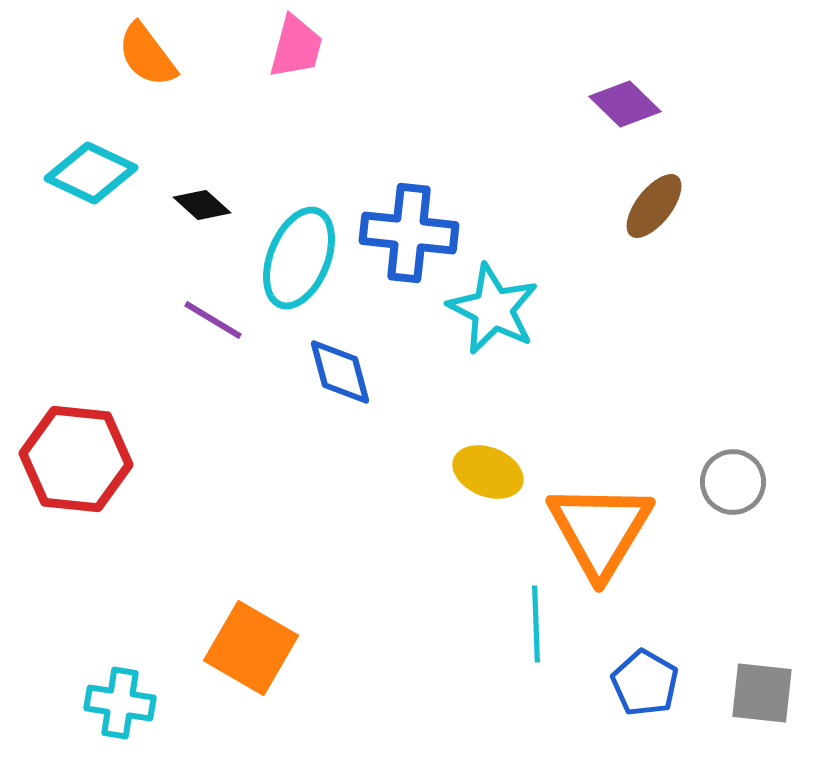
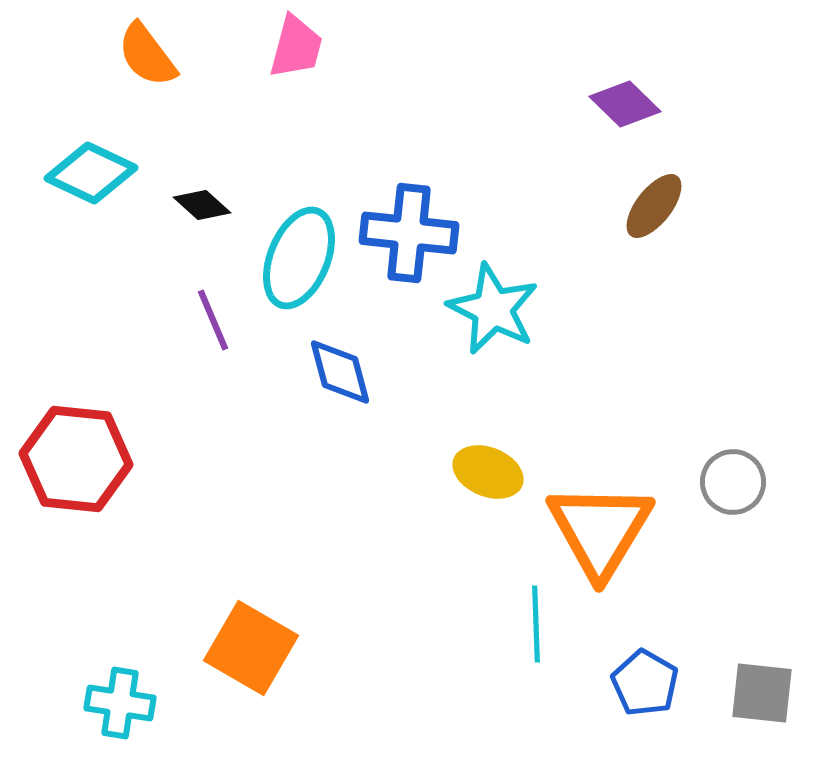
purple line: rotated 36 degrees clockwise
